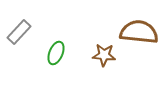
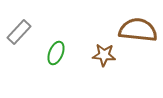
brown semicircle: moved 1 px left, 2 px up
